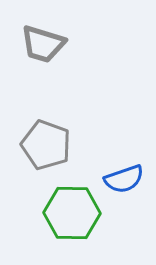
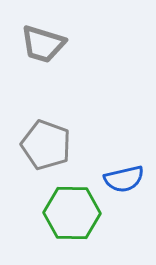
blue semicircle: rotated 6 degrees clockwise
